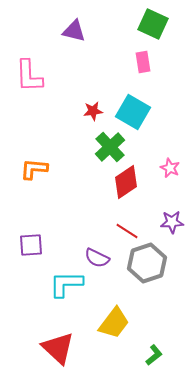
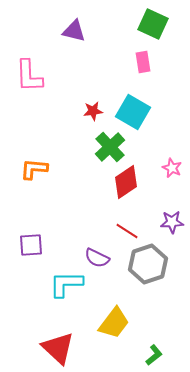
pink star: moved 2 px right
gray hexagon: moved 1 px right, 1 px down
